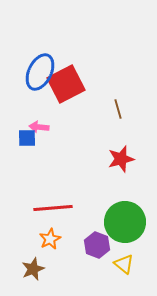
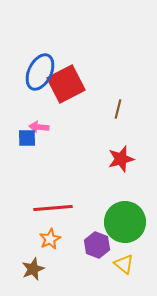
brown line: rotated 30 degrees clockwise
